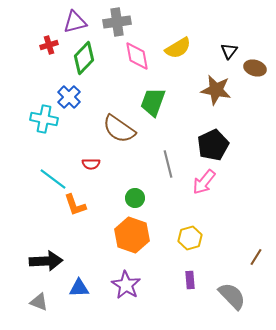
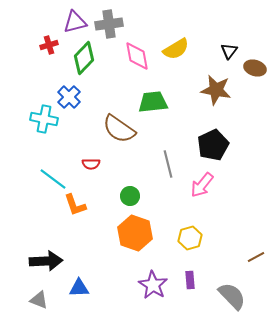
gray cross: moved 8 px left, 2 px down
yellow semicircle: moved 2 px left, 1 px down
green trapezoid: rotated 64 degrees clockwise
pink arrow: moved 2 px left, 3 px down
green circle: moved 5 px left, 2 px up
orange hexagon: moved 3 px right, 2 px up
brown line: rotated 30 degrees clockwise
purple star: moved 27 px right
gray triangle: moved 2 px up
